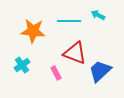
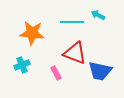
cyan line: moved 3 px right, 1 px down
orange star: moved 1 px left, 2 px down
cyan cross: rotated 14 degrees clockwise
blue trapezoid: rotated 125 degrees counterclockwise
